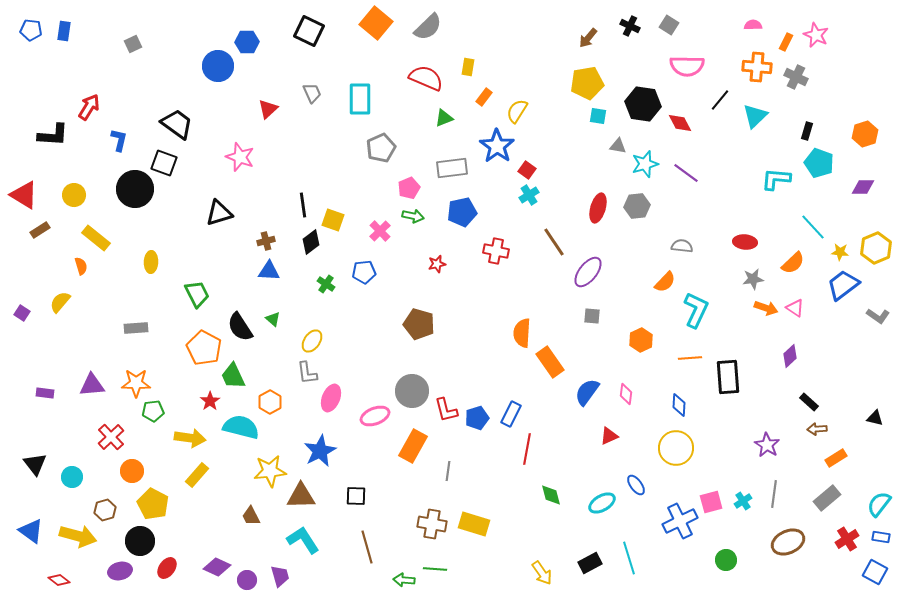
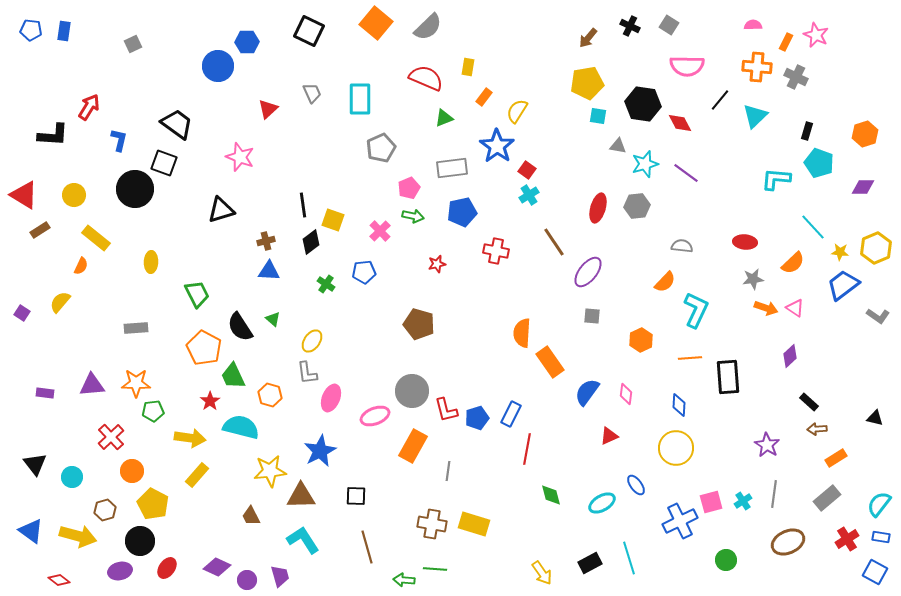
black triangle at (219, 213): moved 2 px right, 3 px up
orange semicircle at (81, 266): rotated 42 degrees clockwise
orange hexagon at (270, 402): moved 7 px up; rotated 15 degrees counterclockwise
